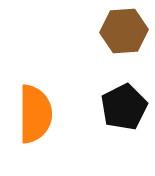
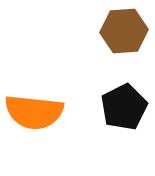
orange semicircle: moved 1 px left, 2 px up; rotated 96 degrees clockwise
